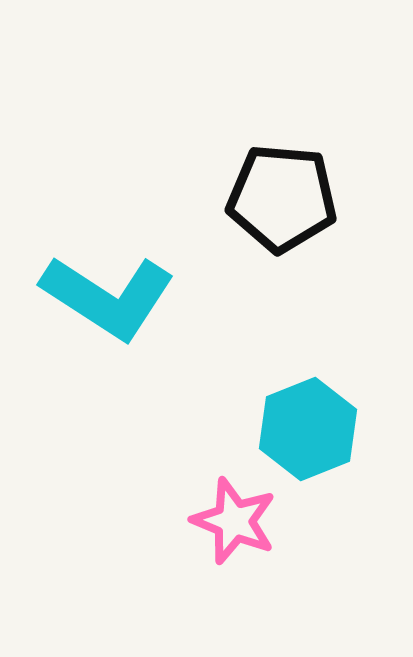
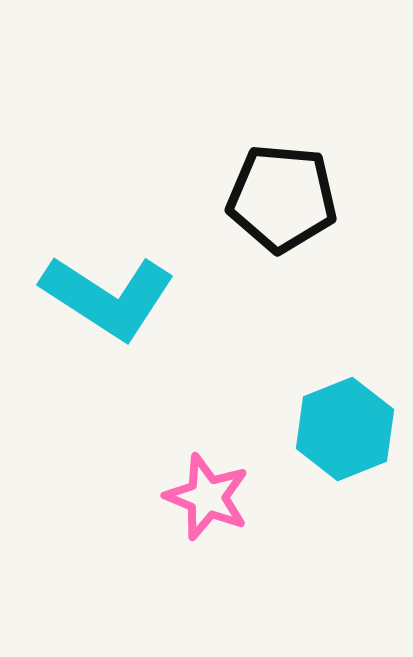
cyan hexagon: moved 37 px right
pink star: moved 27 px left, 24 px up
